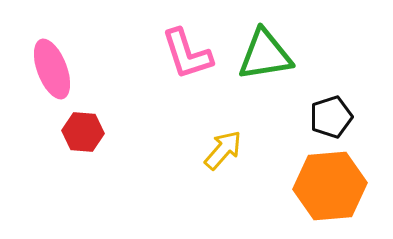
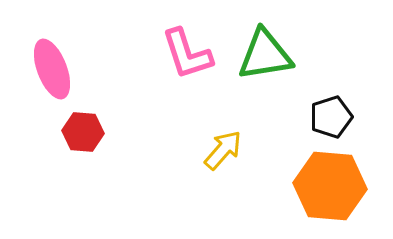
orange hexagon: rotated 10 degrees clockwise
